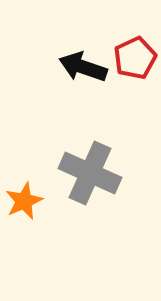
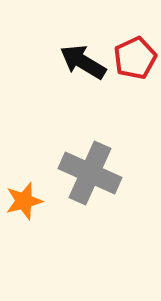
black arrow: moved 5 px up; rotated 12 degrees clockwise
orange star: rotated 9 degrees clockwise
